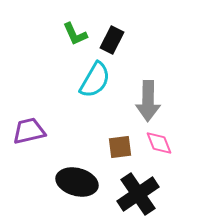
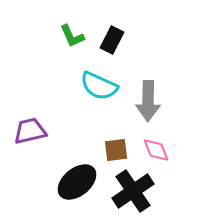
green L-shape: moved 3 px left, 2 px down
cyan semicircle: moved 4 px right, 6 px down; rotated 84 degrees clockwise
purple trapezoid: moved 1 px right
pink diamond: moved 3 px left, 7 px down
brown square: moved 4 px left, 3 px down
black ellipse: rotated 54 degrees counterclockwise
black cross: moved 5 px left, 3 px up
